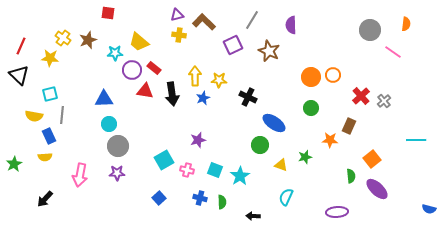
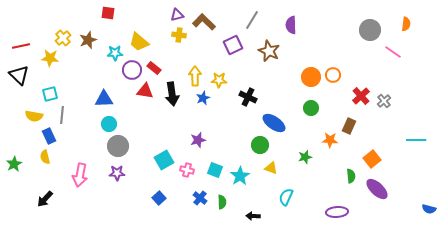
yellow cross at (63, 38): rotated 14 degrees clockwise
red line at (21, 46): rotated 54 degrees clockwise
yellow semicircle at (45, 157): rotated 80 degrees clockwise
yellow triangle at (281, 165): moved 10 px left, 3 px down
blue cross at (200, 198): rotated 24 degrees clockwise
